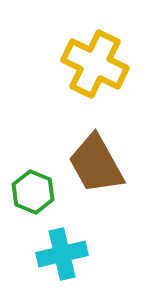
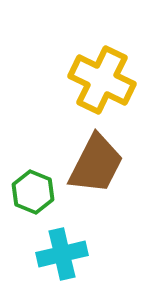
yellow cross: moved 7 px right, 16 px down
brown trapezoid: rotated 124 degrees counterclockwise
